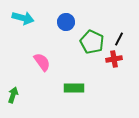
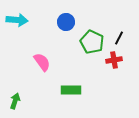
cyan arrow: moved 6 px left, 2 px down; rotated 10 degrees counterclockwise
black line: moved 1 px up
red cross: moved 1 px down
green rectangle: moved 3 px left, 2 px down
green arrow: moved 2 px right, 6 px down
